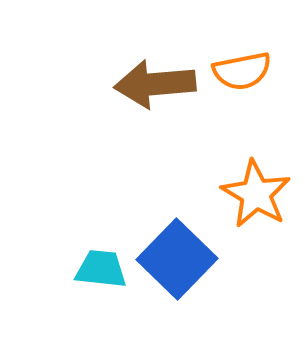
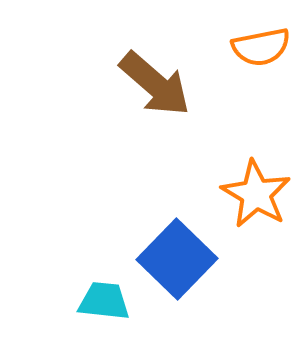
orange semicircle: moved 19 px right, 24 px up
brown arrow: rotated 134 degrees counterclockwise
cyan trapezoid: moved 3 px right, 32 px down
